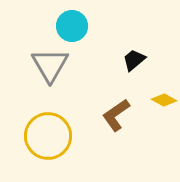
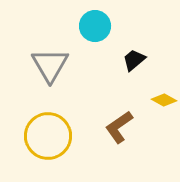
cyan circle: moved 23 px right
brown L-shape: moved 3 px right, 12 px down
